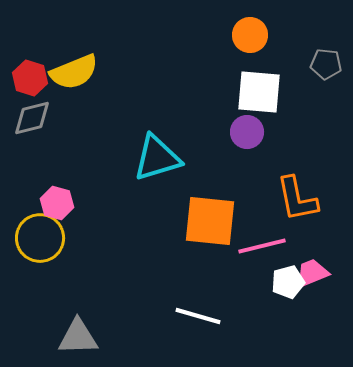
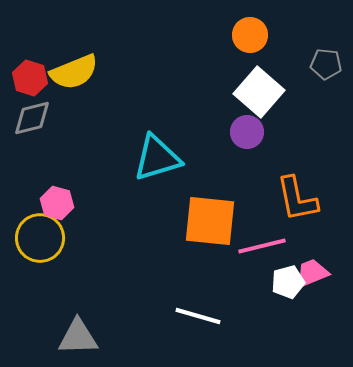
white square: rotated 36 degrees clockwise
